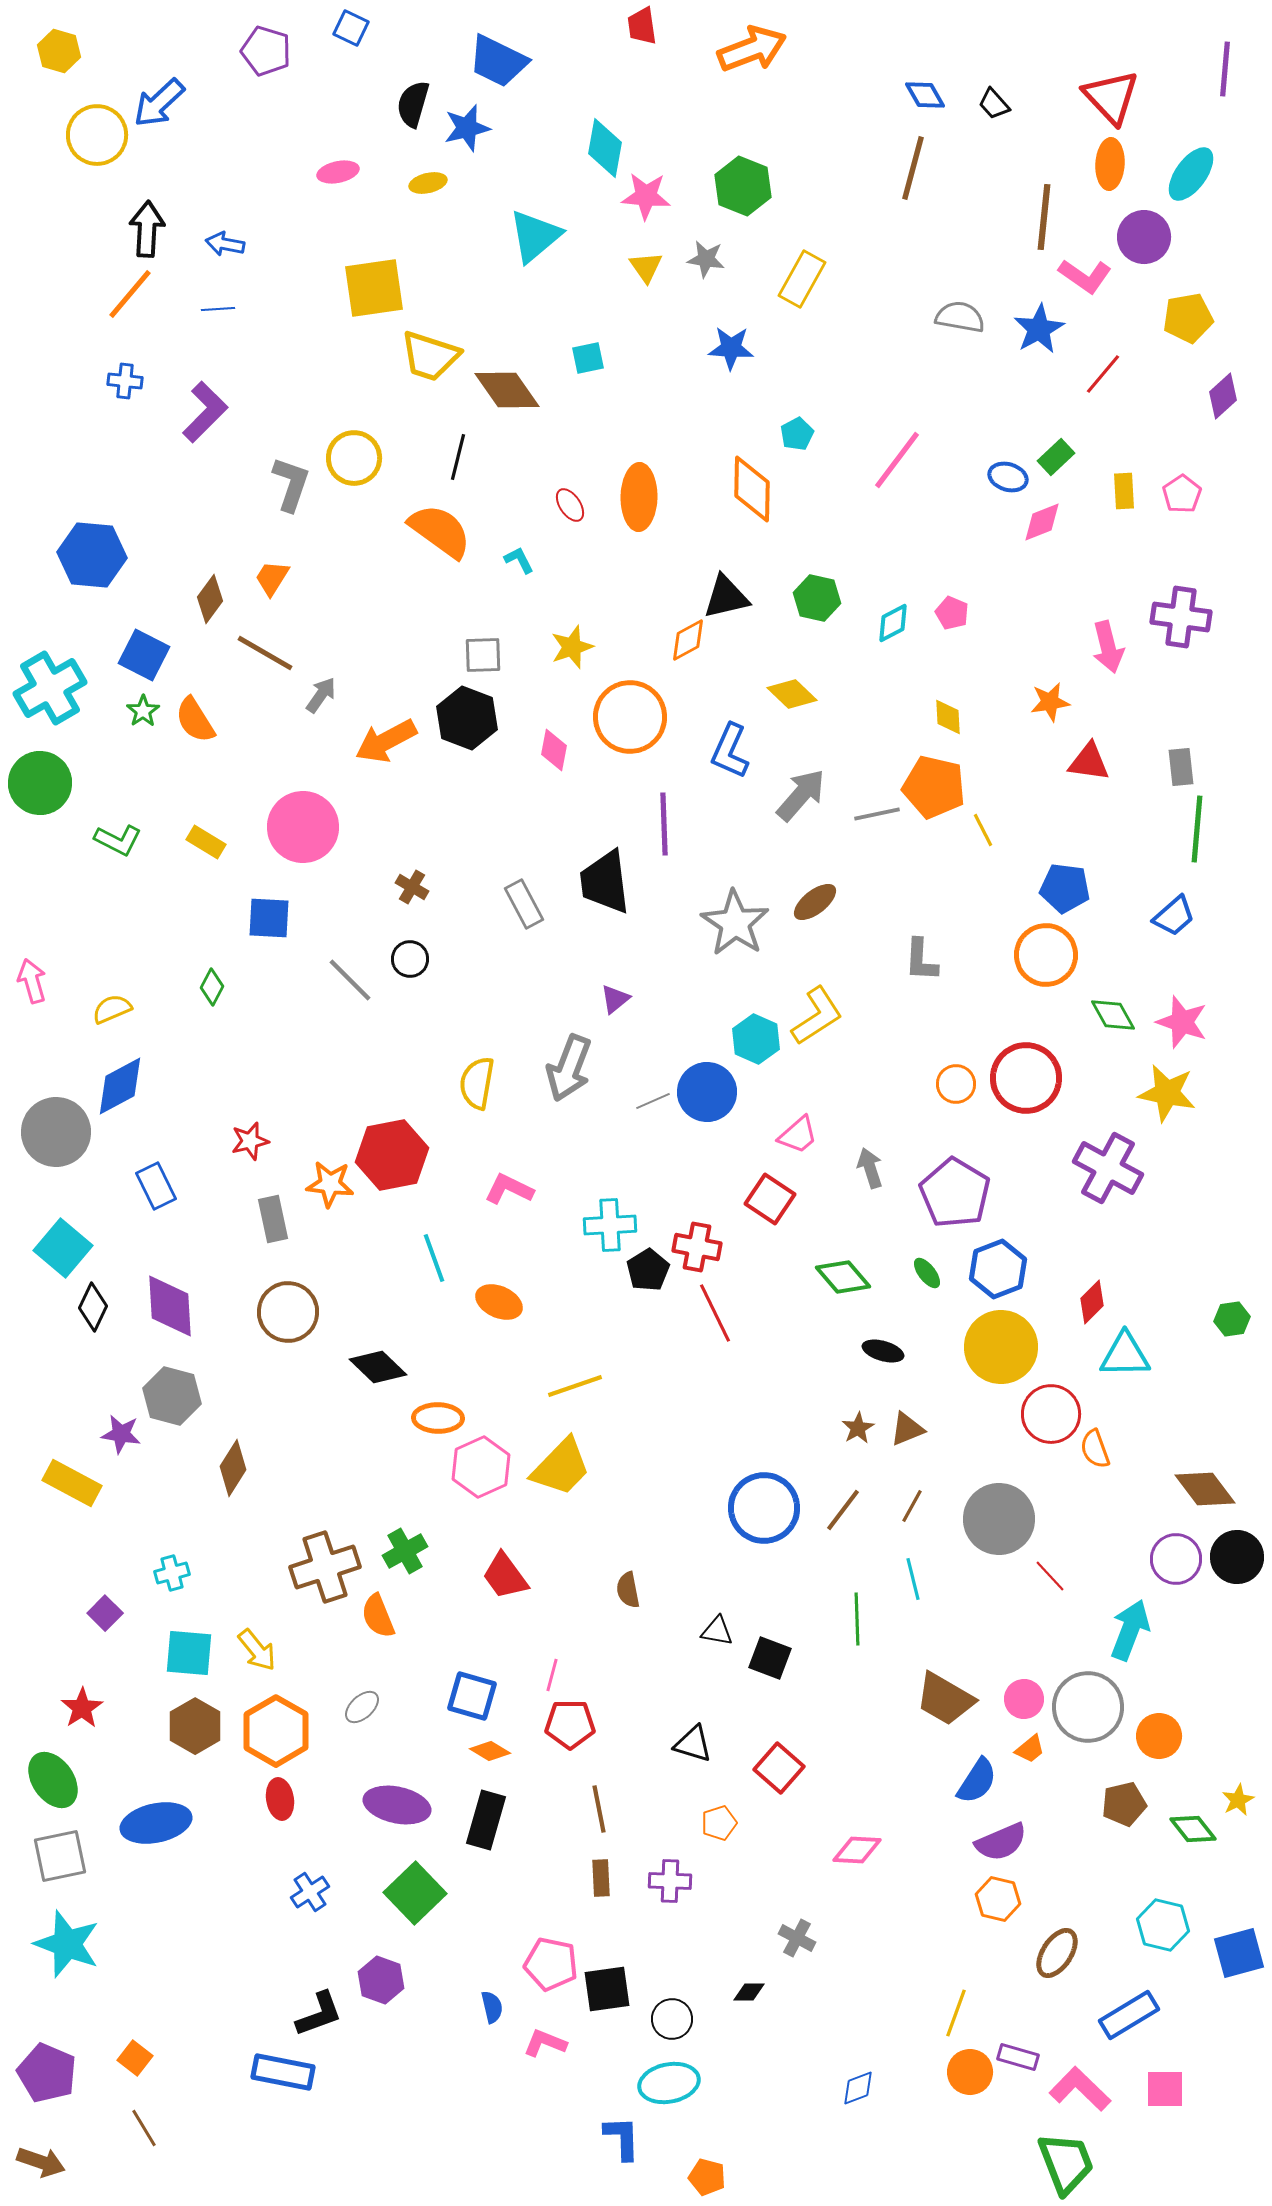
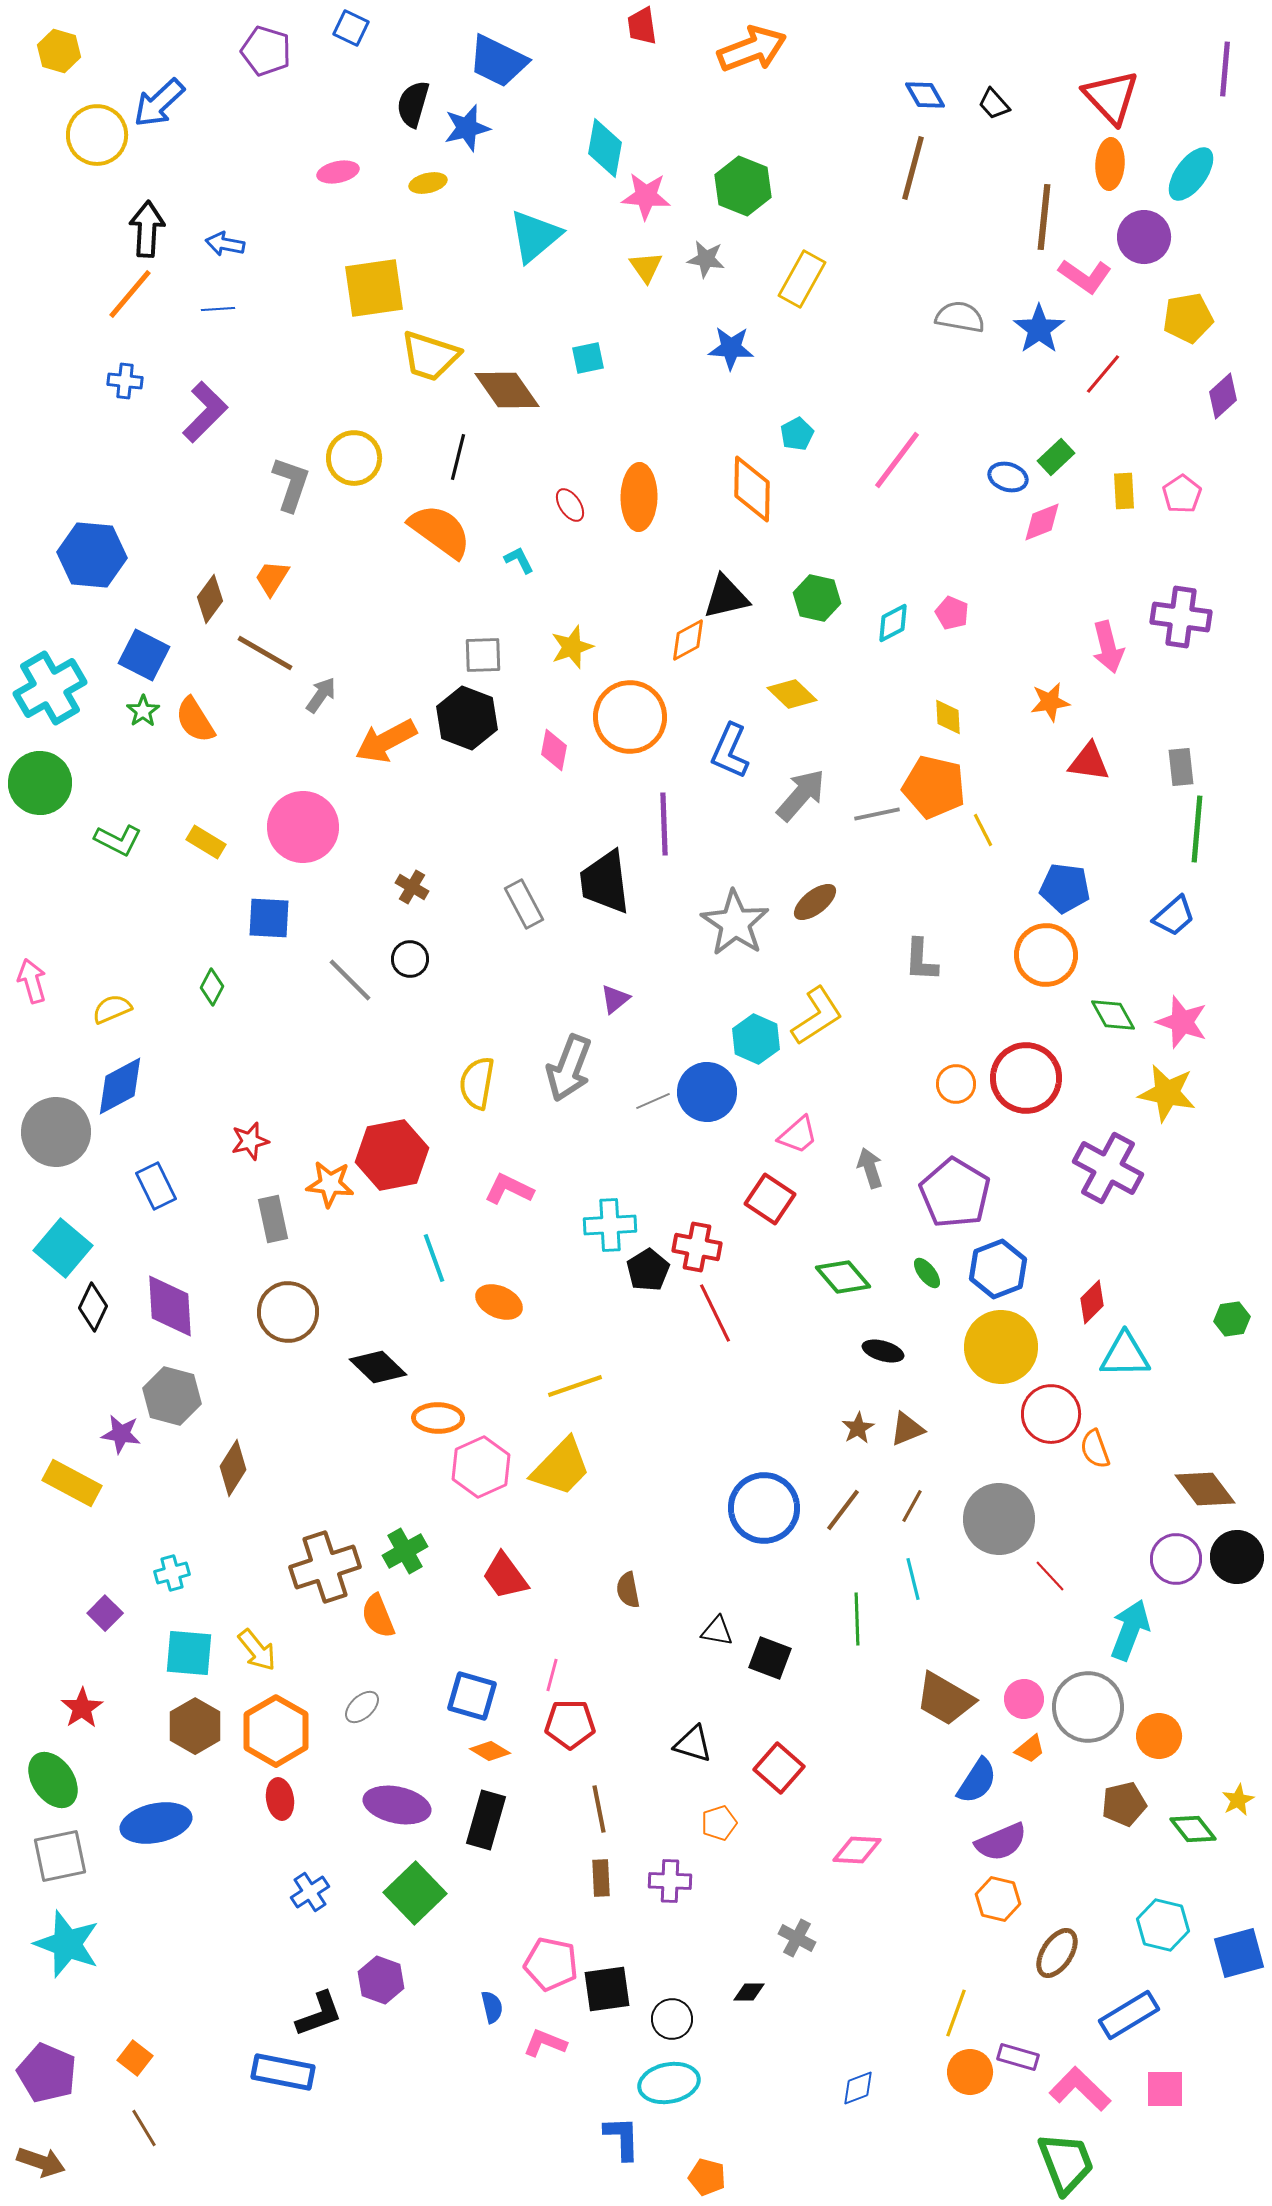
blue star at (1039, 329): rotated 6 degrees counterclockwise
